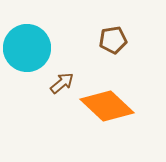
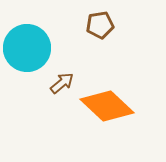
brown pentagon: moved 13 px left, 15 px up
